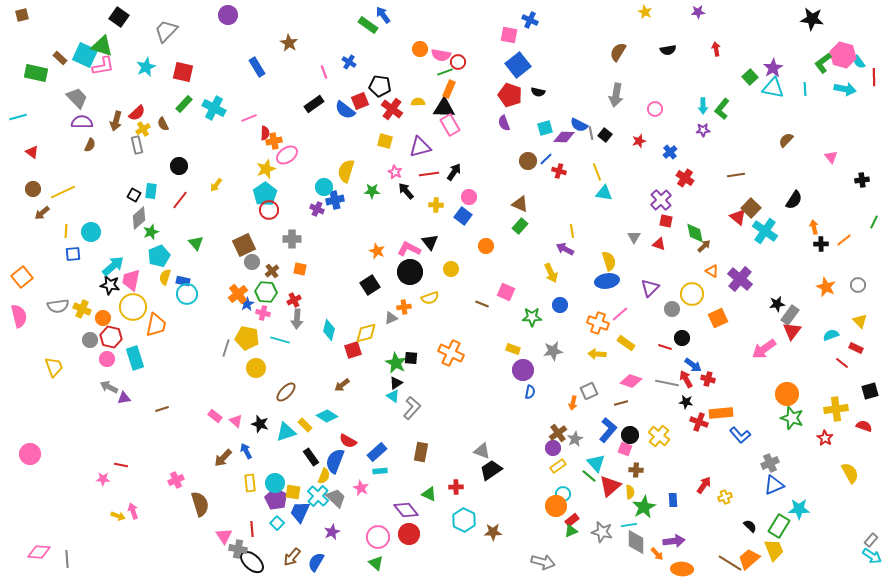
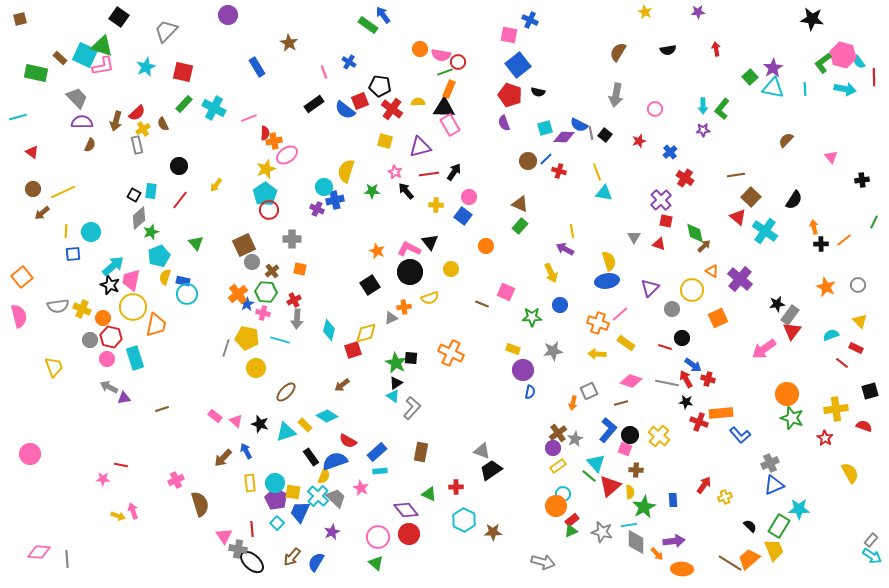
brown square at (22, 15): moved 2 px left, 4 px down
brown square at (751, 208): moved 11 px up
black star at (110, 285): rotated 12 degrees clockwise
yellow circle at (692, 294): moved 4 px up
blue semicircle at (335, 461): rotated 50 degrees clockwise
